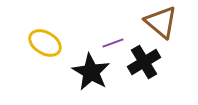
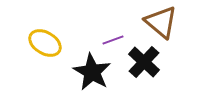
purple line: moved 3 px up
black cross: rotated 16 degrees counterclockwise
black star: moved 1 px right
